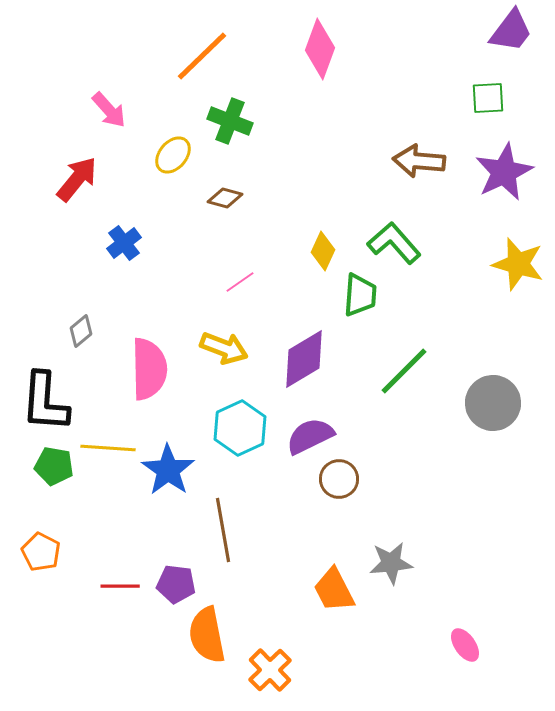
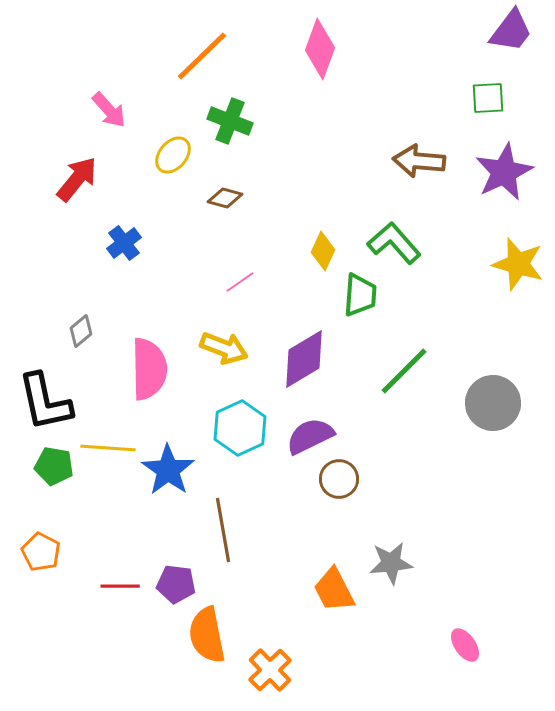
black L-shape: rotated 16 degrees counterclockwise
